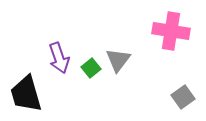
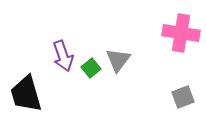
pink cross: moved 10 px right, 2 px down
purple arrow: moved 4 px right, 2 px up
gray square: rotated 15 degrees clockwise
